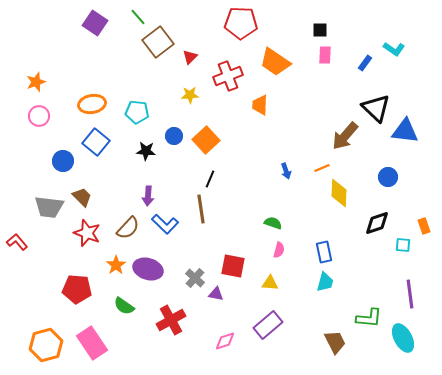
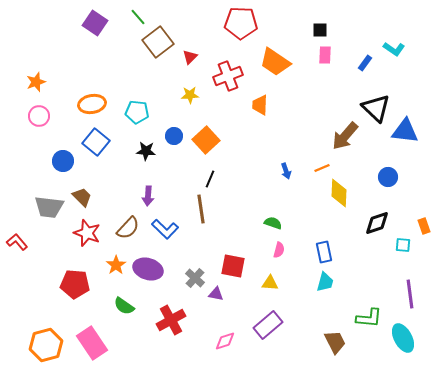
blue L-shape at (165, 224): moved 5 px down
red pentagon at (77, 289): moved 2 px left, 5 px up
